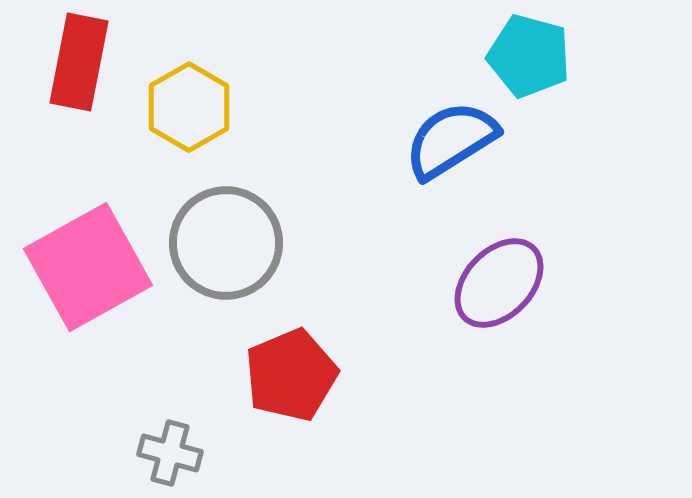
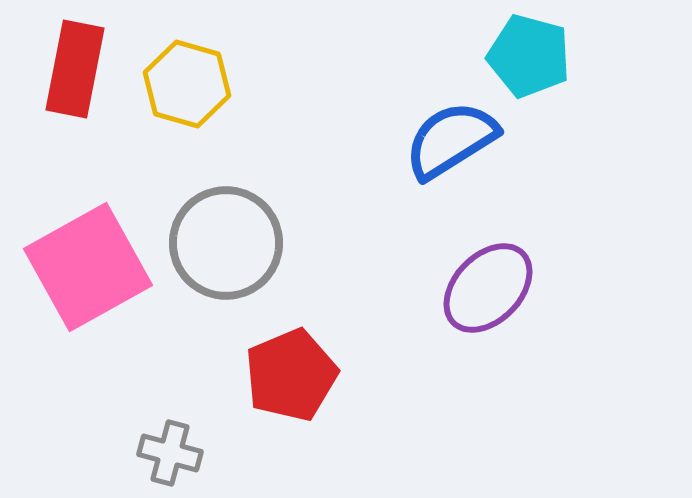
red rectangle: moved 4 px left, 7 px down
yellow hexagon: moved 2 px left, 23 px up; rotated 14 degrees counterclockwise
purple ellipse: moved 11 px left, 5 px down
